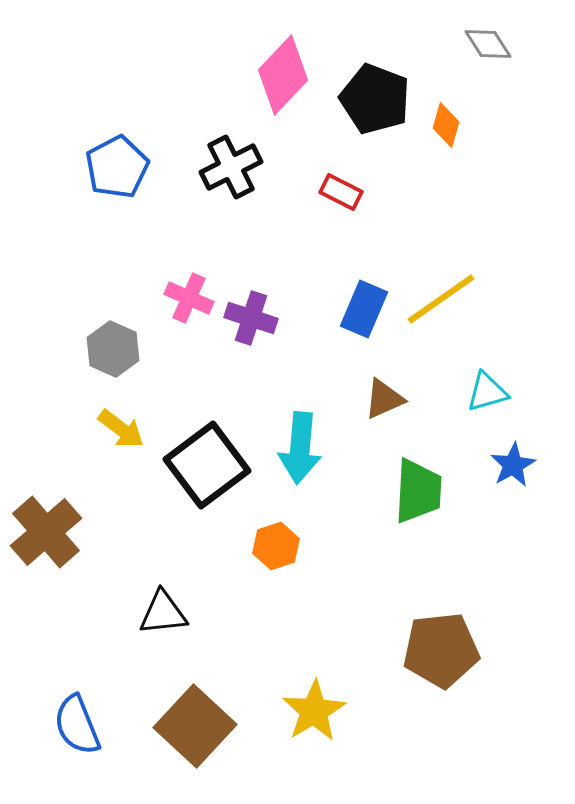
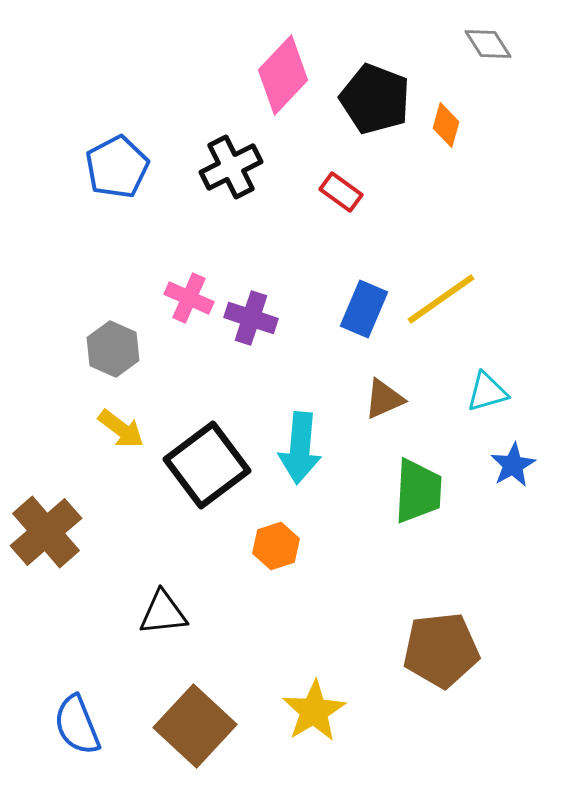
red rectangle: rotated 9 degrees clockwise
